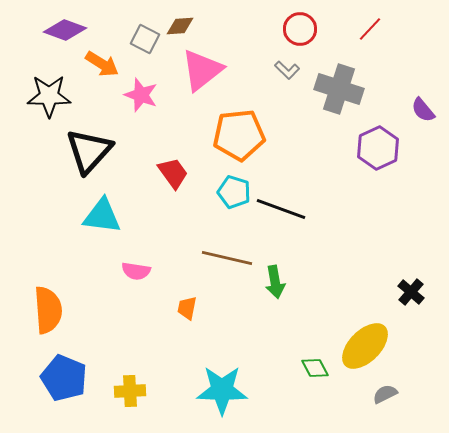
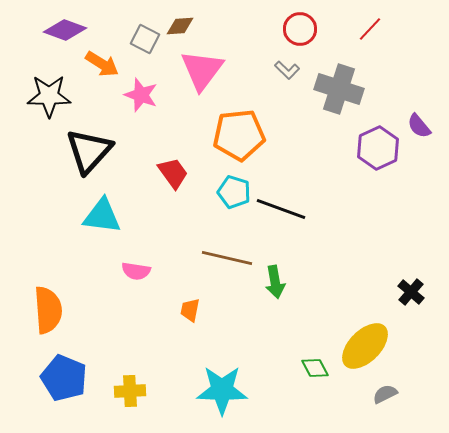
pink triangle: rotated 15 degrees counterclockwise
purple semicircle: moved 4 px left, 16 px down
orange trapezoid: moved 3 px right, 2 px down
